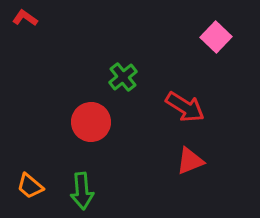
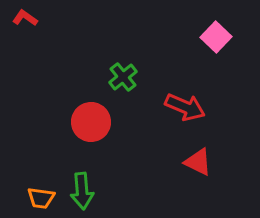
red arrow: rotated 9 degrees counterclockwise
red triangle: moved 8 px right, 1 px down; rotated 48 degrees clockwise
orange trapezoid: moved 11 px right, 12 px down; rotated 32 degrees counterclockwise
